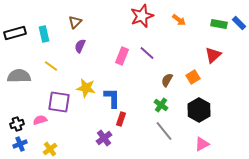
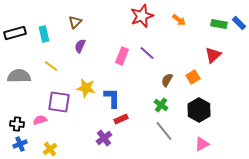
red rectangle: rotated 48 degrees clockwise
black cross: rotated 24 degrees clockwise
